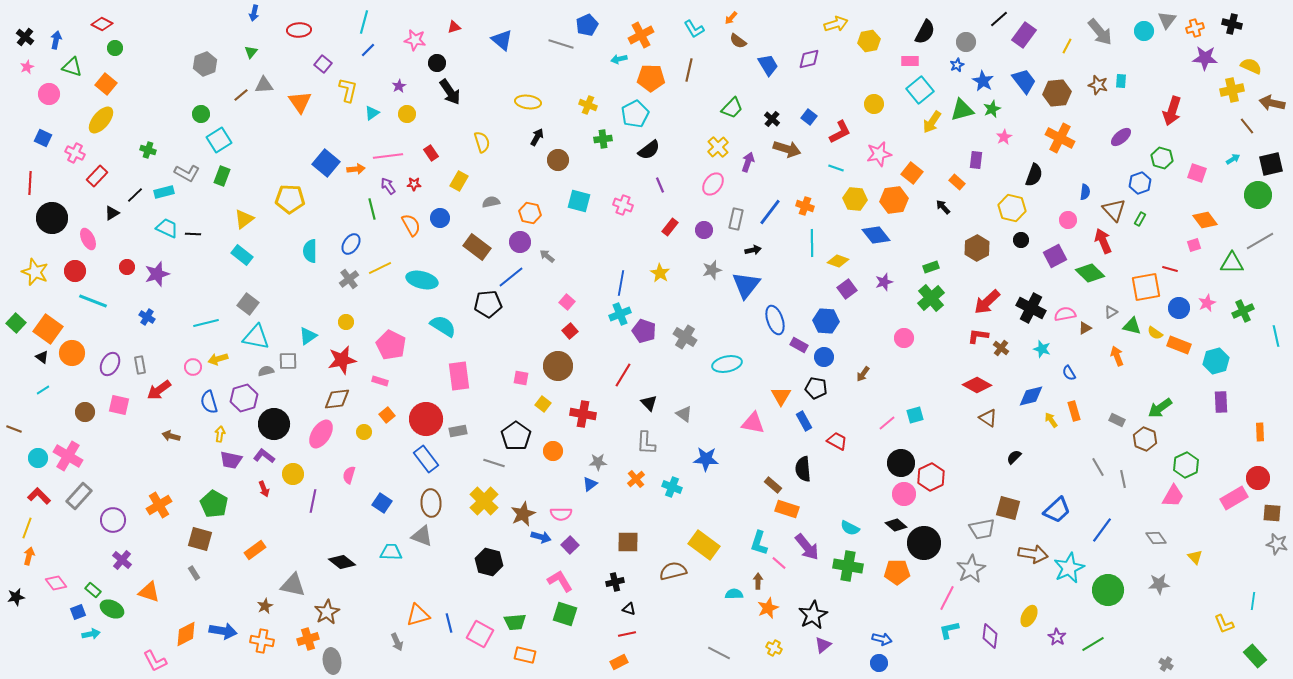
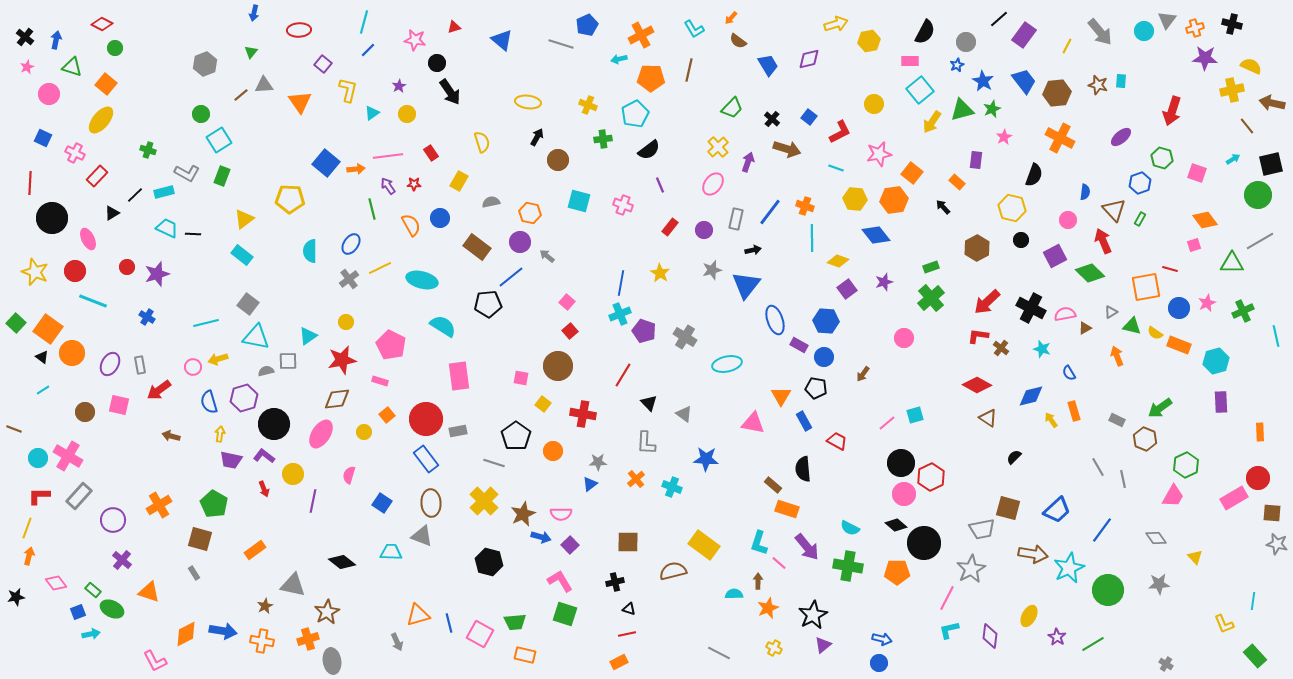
cyan line at (812, 243): moved 5 px up
red L-shape at (39, 496): rotated 45 degrees counterclockwise
